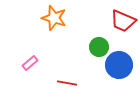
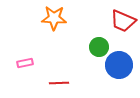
orange star: rotated 15 degrees counterclockwise
pink rectangle: moved 5 px left; rotated 28 degrees clockwise
red line: moved 8 px left; rotated 12 degrees counterclockwise
